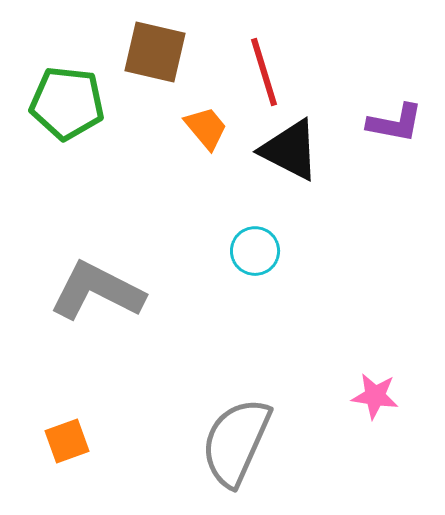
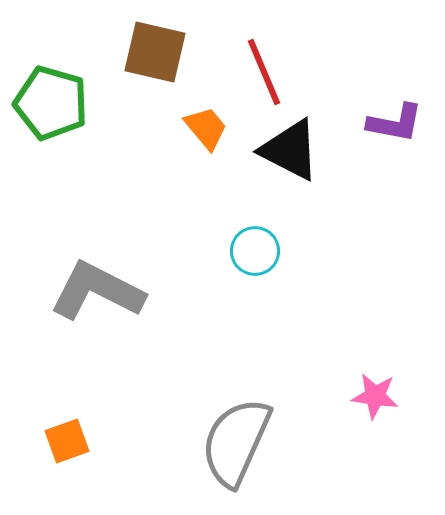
red line: rotated 6 degrees counterclockwise
green pentagon: moved 16 px left; rotated 10 degrees clockwise
